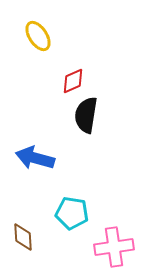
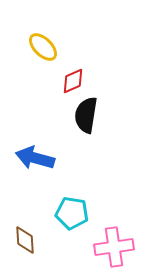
yellow ellipse: moved 5 px right, 11 px down; rotated 12 degrees counterclockwise
brown diamond: moved 2 px right, 3 px down
